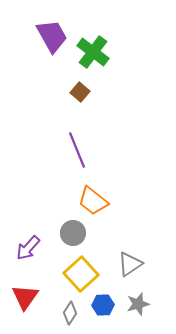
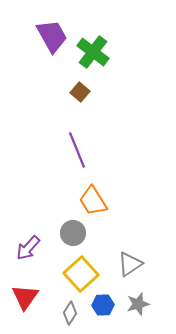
orange trapezoid: rotated 20 degrees clockwise
